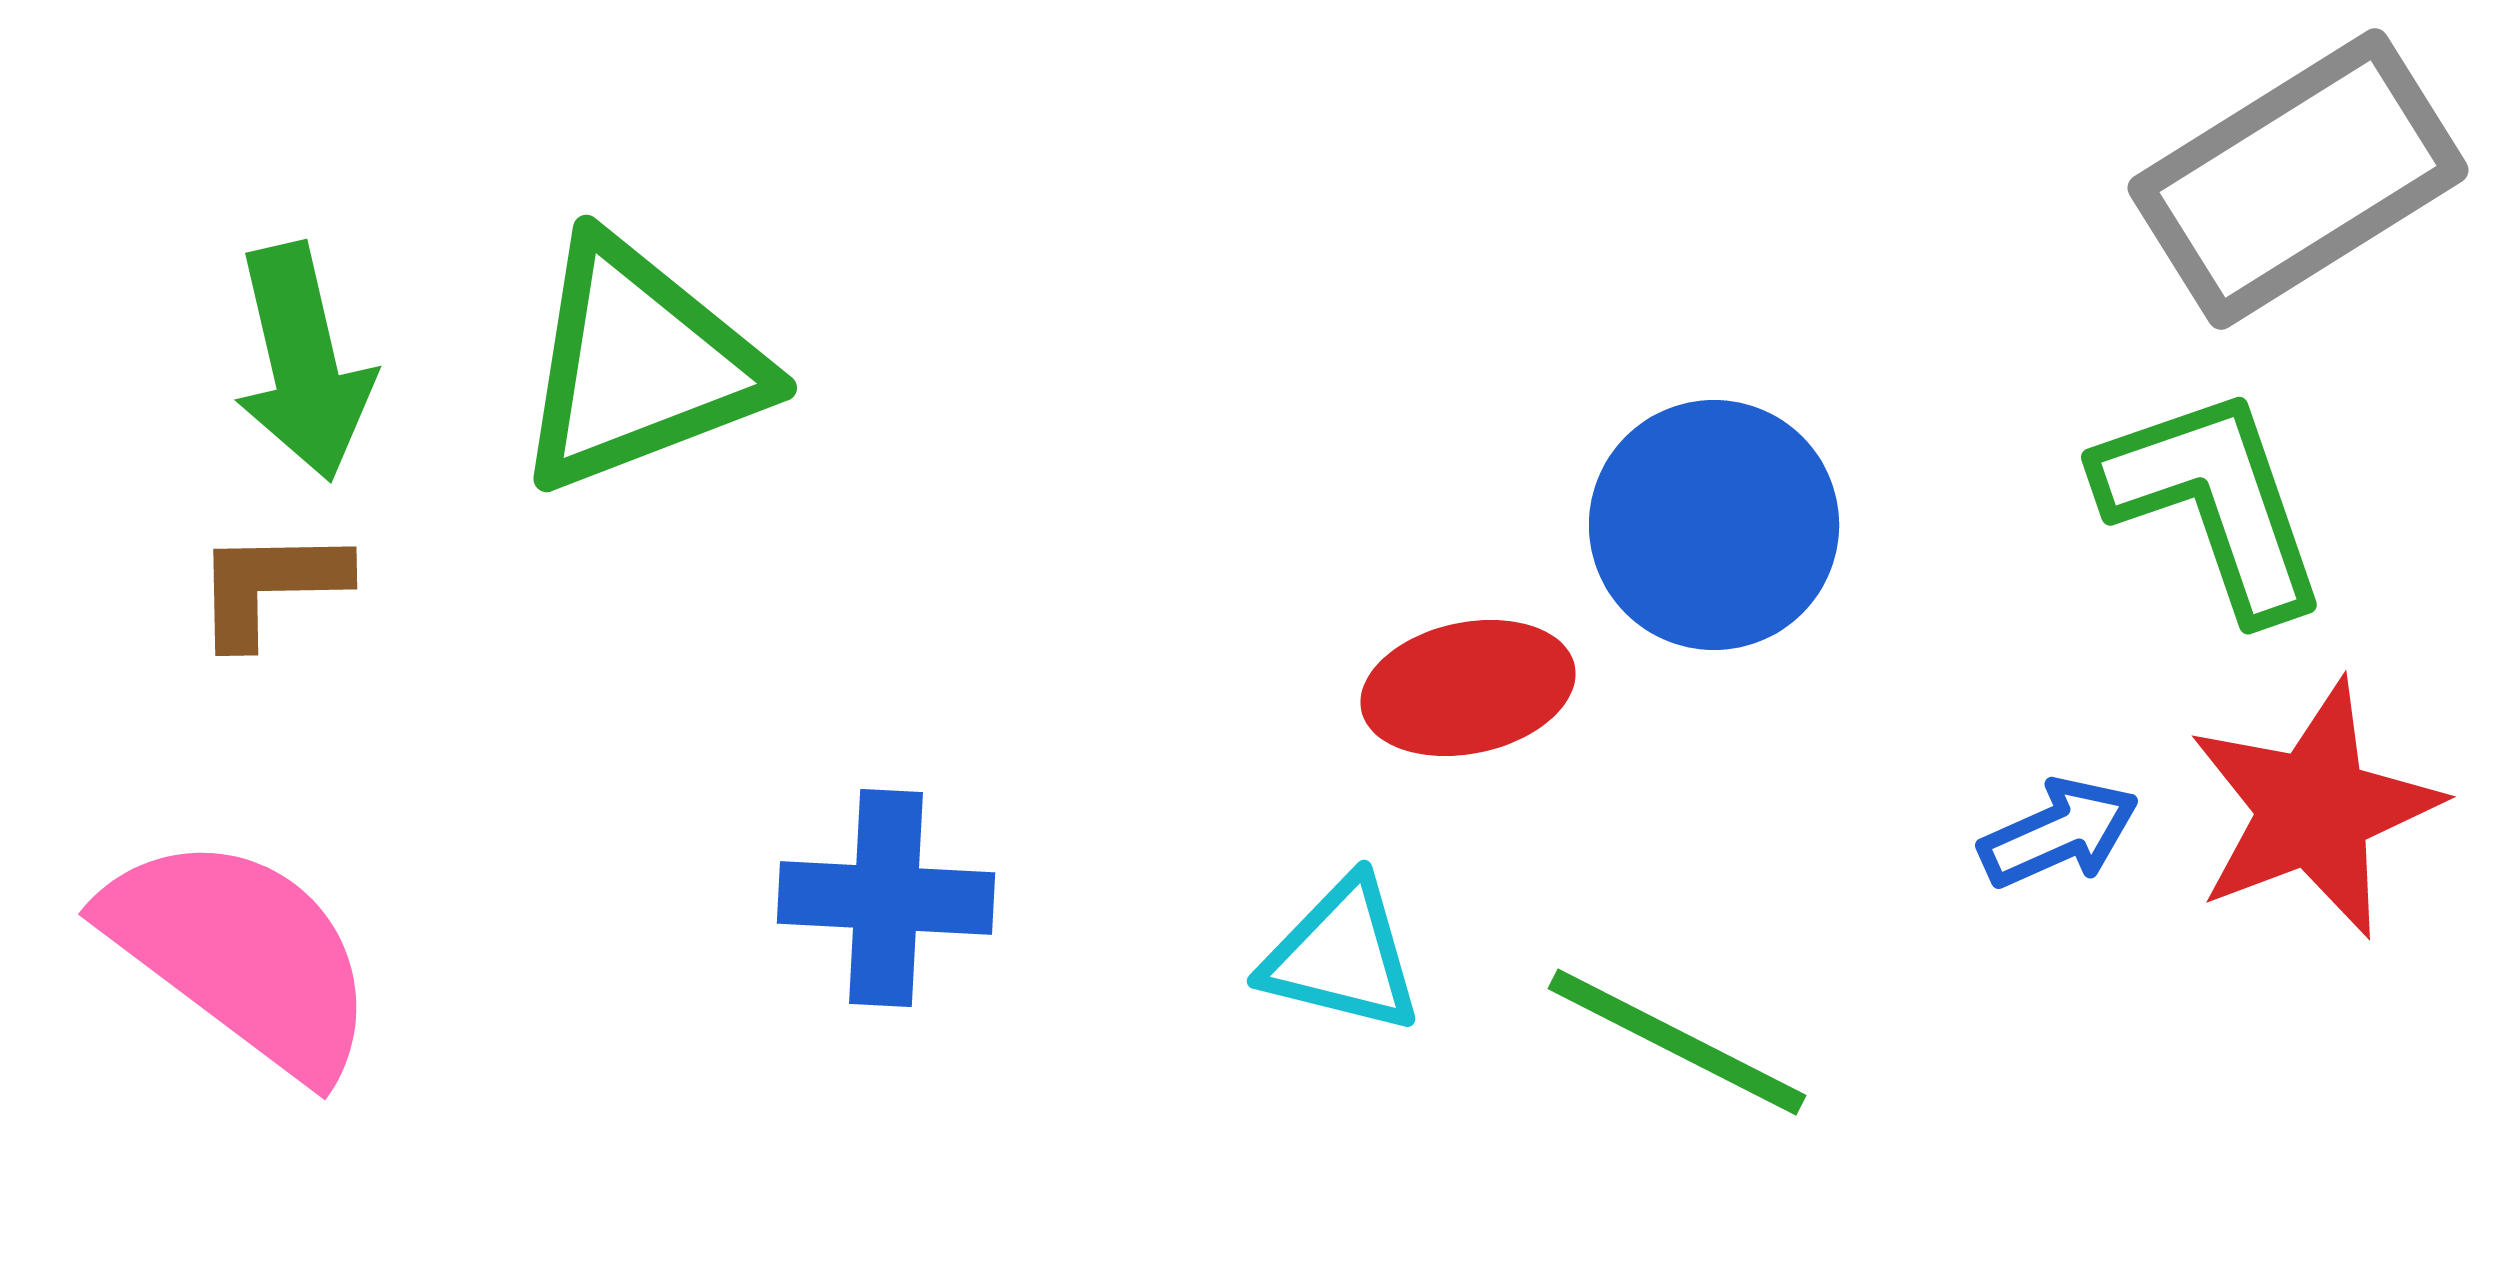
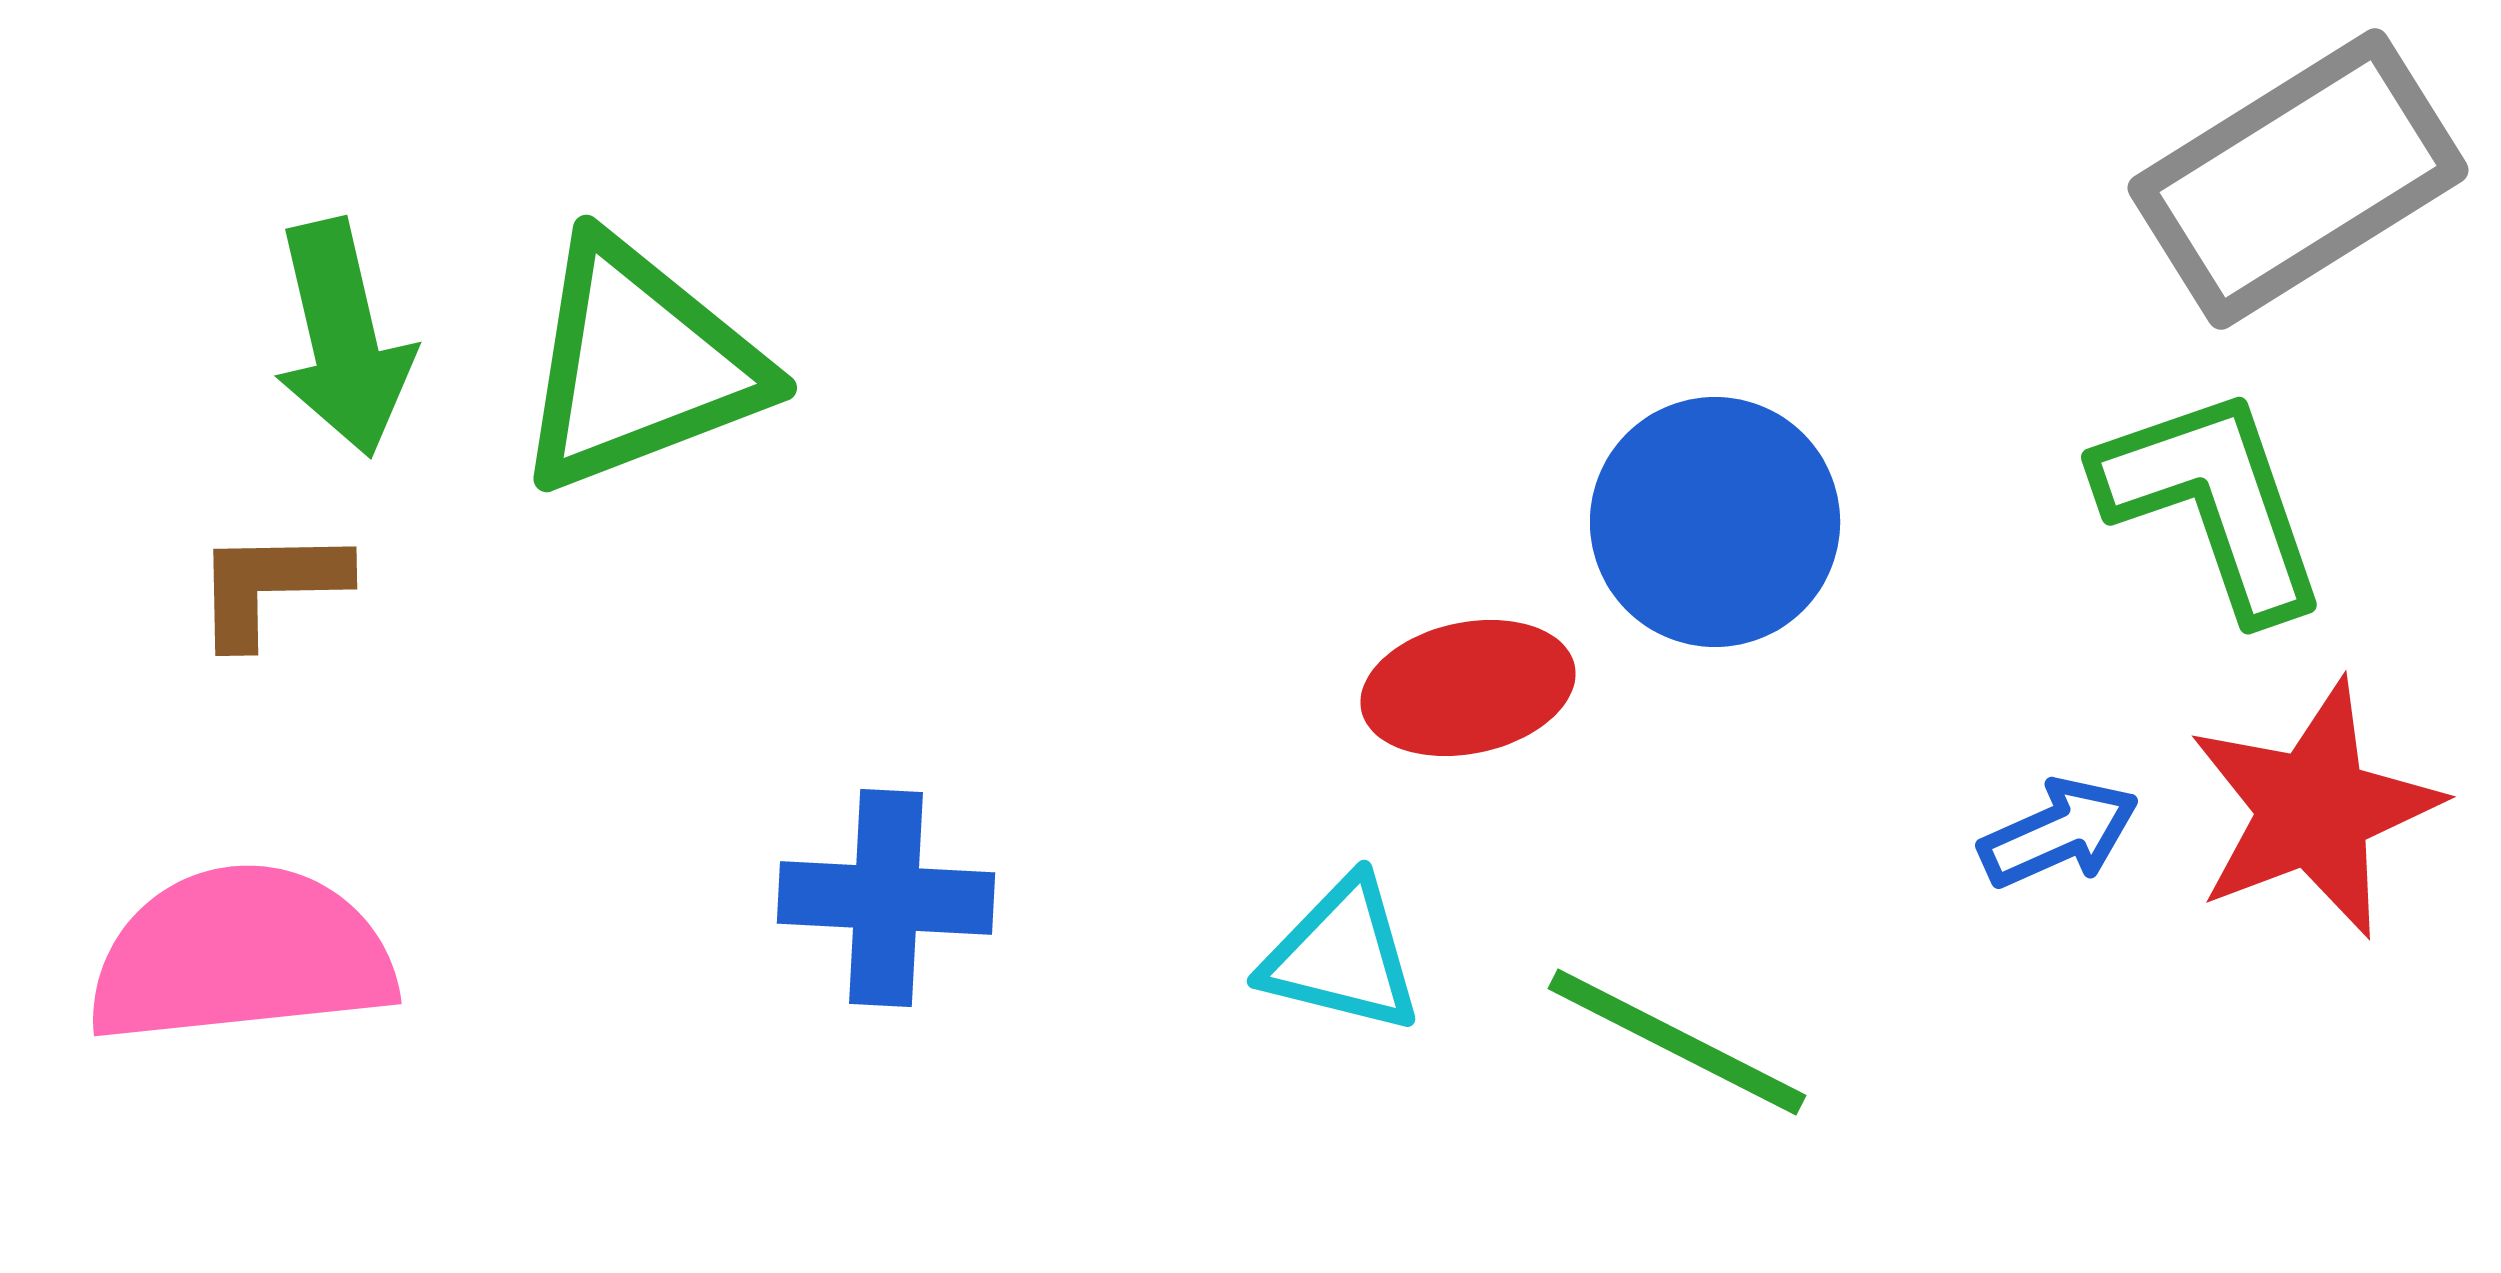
green arrow: moved 40 px right, 24 px up
blue circle: moved 1 px right, 3 px up
pink semicircle: rotated 43 degrees counterclockwise
